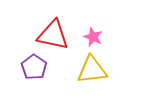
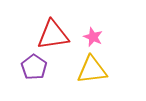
red triangle: rotated 20 degrees counterclockwise
